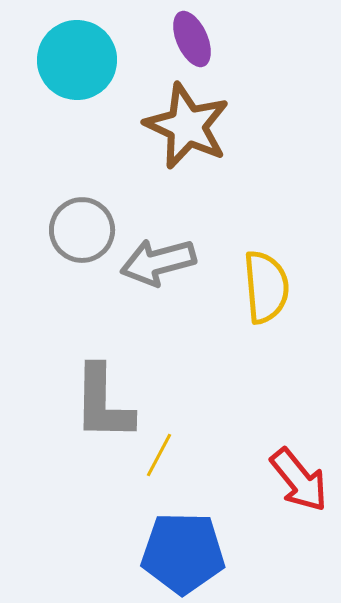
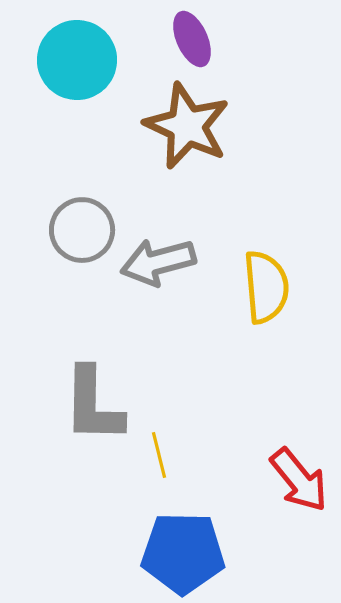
gray L-shape: moved 10 px left, 2 px down
yellow line: rotated 42 degrees counterclockwise
